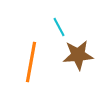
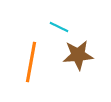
cyan line: rotated 36 degrees counterclockwise
